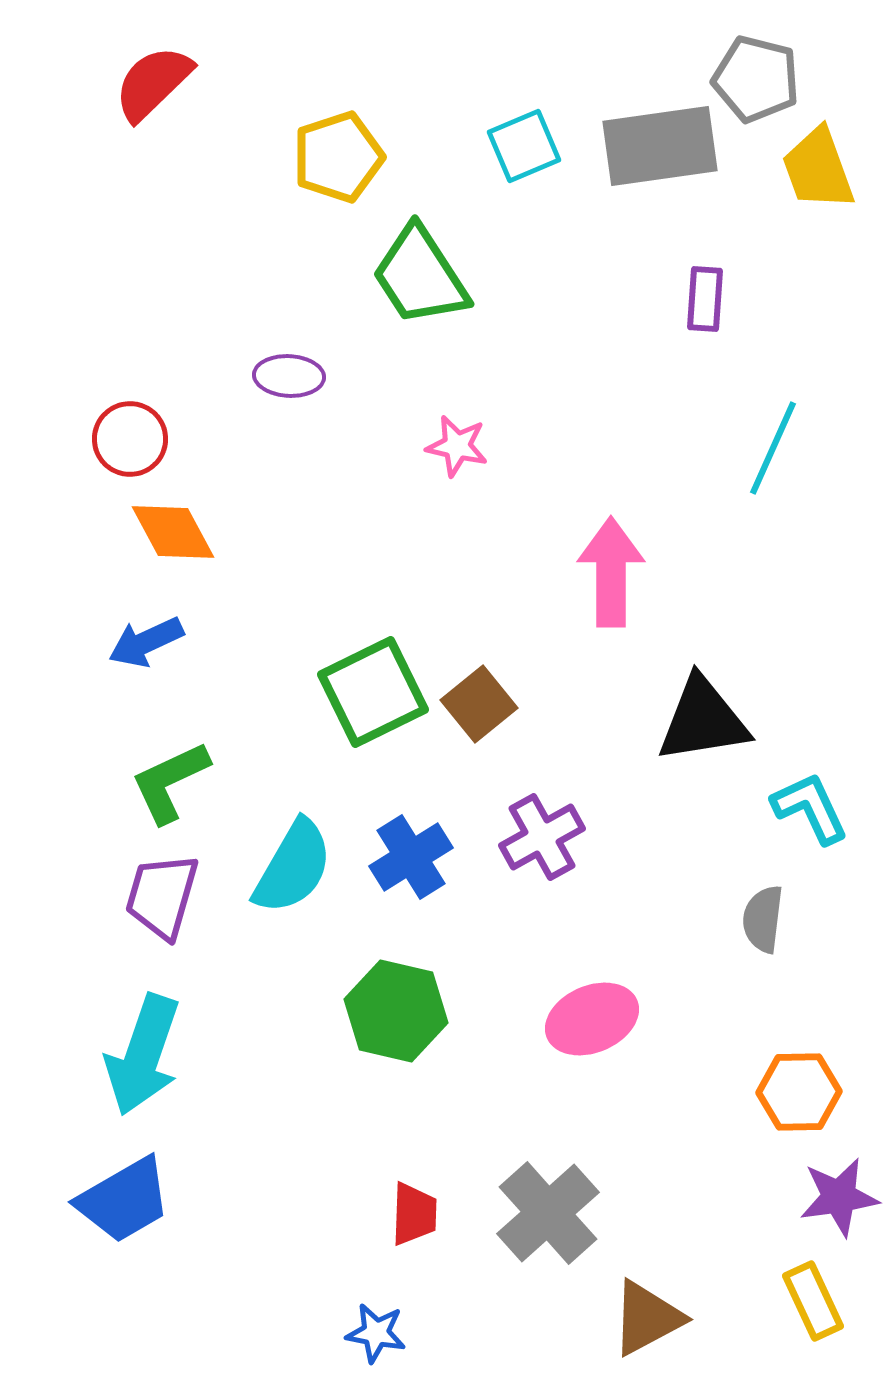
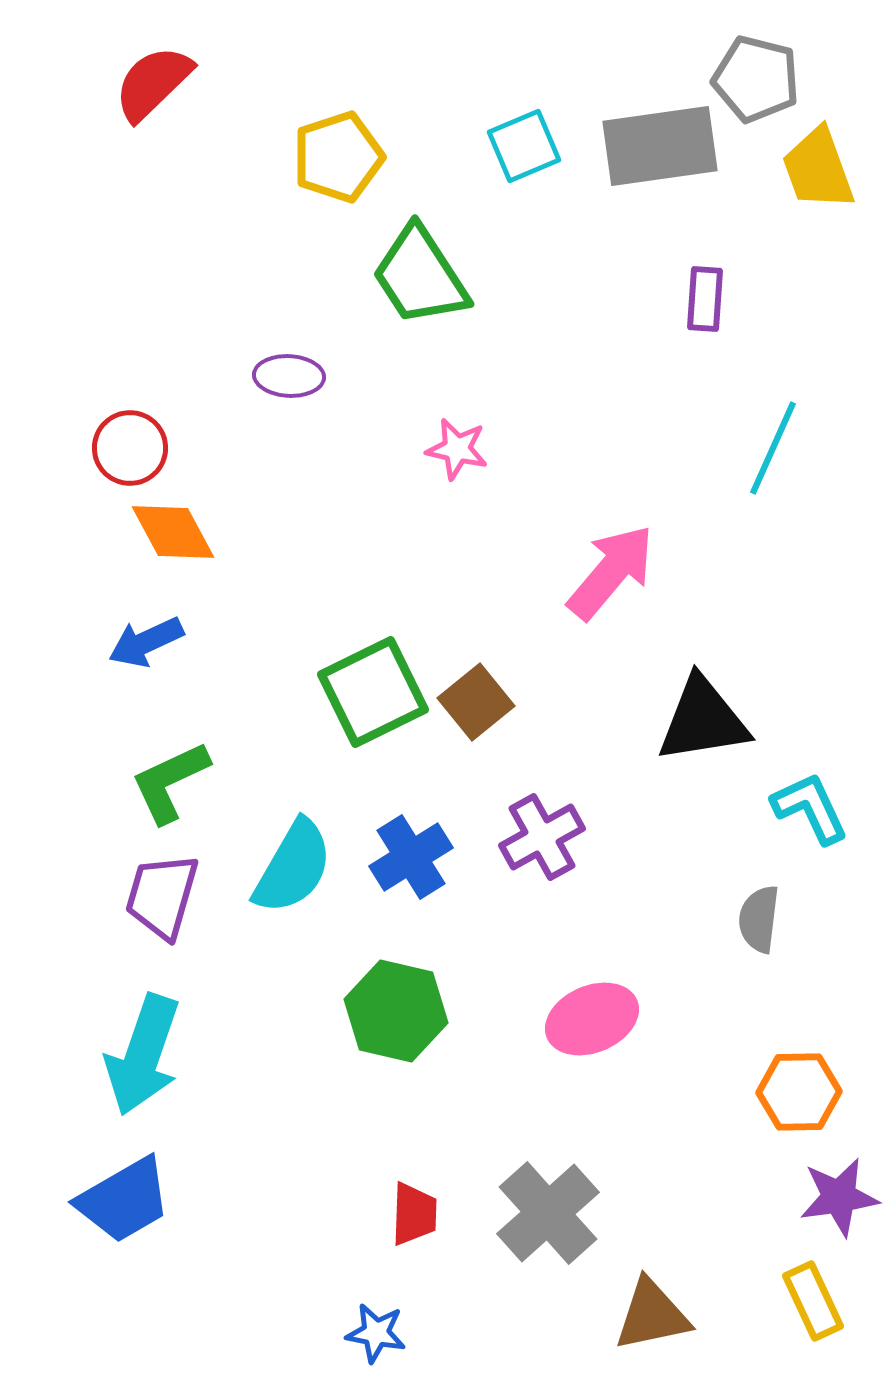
red circle: moved 9 px down
pink star: moved 3 px down
pink arrow: rotated 40 degrees clockwise
brown square: moved 3 px left, 2 px up
gray semicircle: moved 4 px left
brown triangle: moved 5 px right, 3 px up; rotated 16 degrees clockwise
